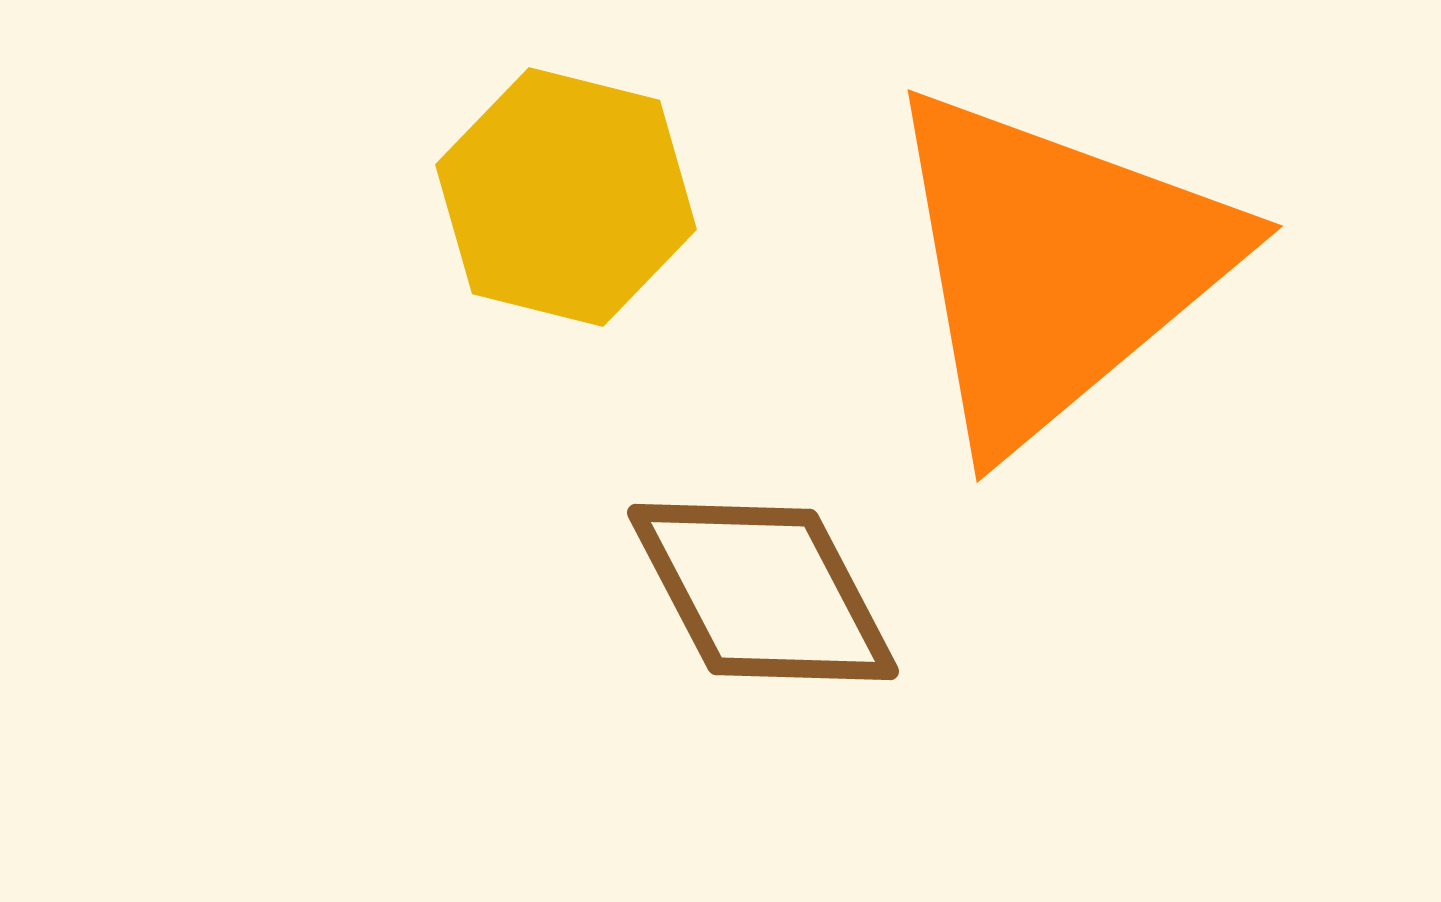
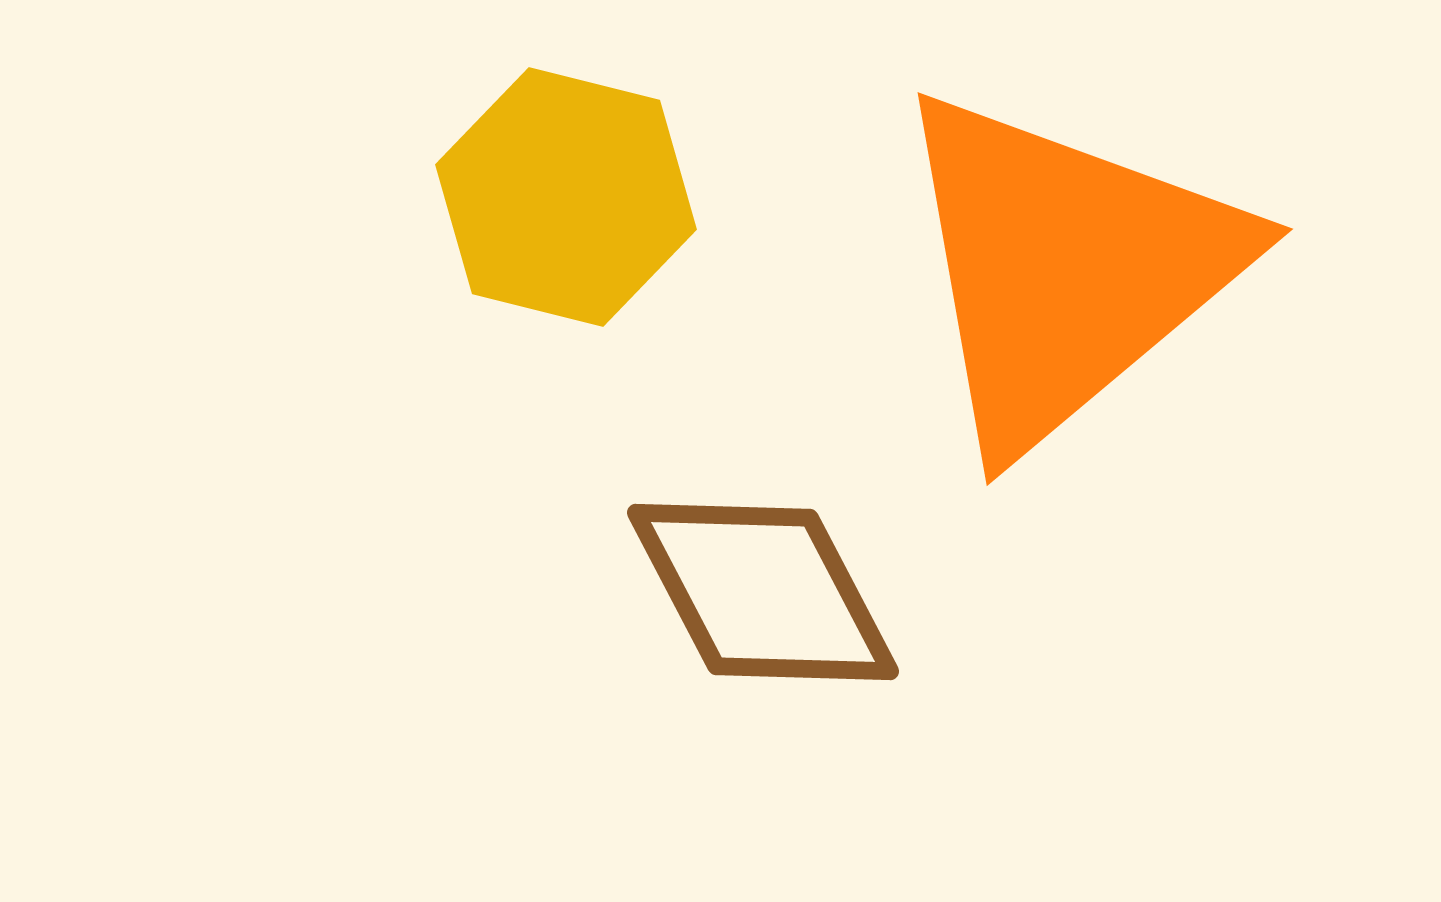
orange triangle: moved 10 px right, 3 px down
